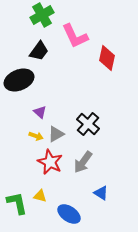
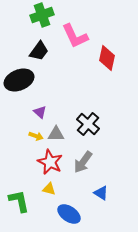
green cross: rotated 10 degrees clockwise
gray triangle: rotated 30 degrees clockwise
yellow triangle: moved 9 px right, 7 px up
green L-shape: moved 2 px right, 2 px up
